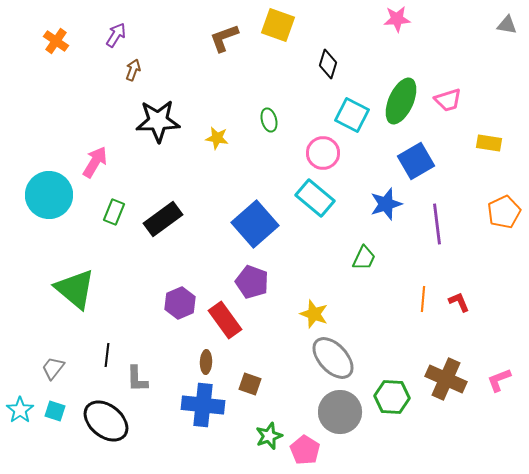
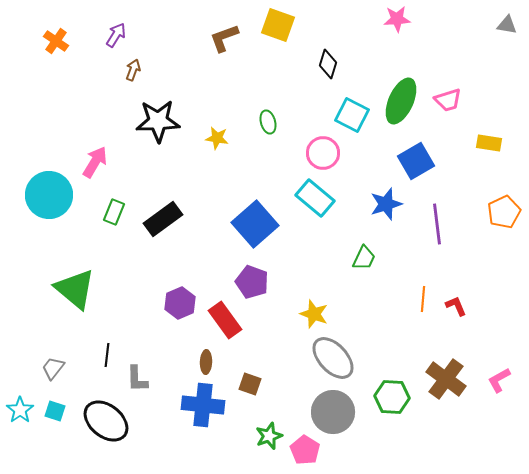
green ellipse at (269, 120): moved 1 px left, 2 px down
red L-shape at (459, 302): moved 3 px left, 4 px down
brown cross at (446, 379): rotated 12 degrees clockwise
pink L-shape at (499, 380): rotated 8 degrees counterclockwise
gray circle at (340, 412): moved 7 px left
